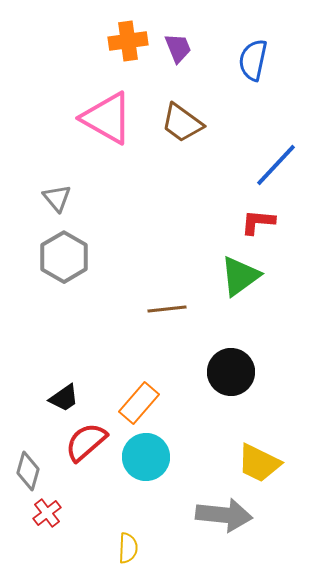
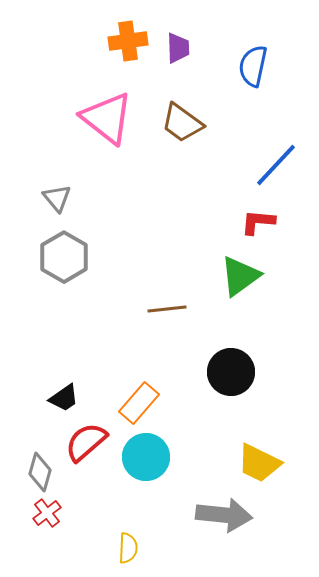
purple trapezoid: rotated 20 degrees clockwise
blue semicircle: moved 6 px down
pink triangle: rotated 8 degrees clockwise
gray diamond: moved 12 px right, 1 px down
